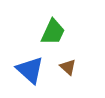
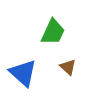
blue triangle: moved 7 px left, 3 px down
